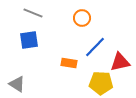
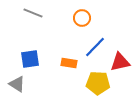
blue square: moved 1 px right, 19 px down
yellow pentagon: moved 3 px left
